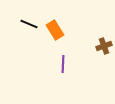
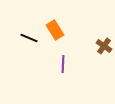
black line: moved 14 px down
brown cross: rotated 35 degrees counterclockwise
